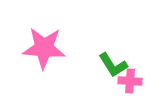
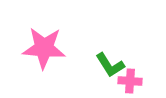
green L-shape: moved 3 px left
